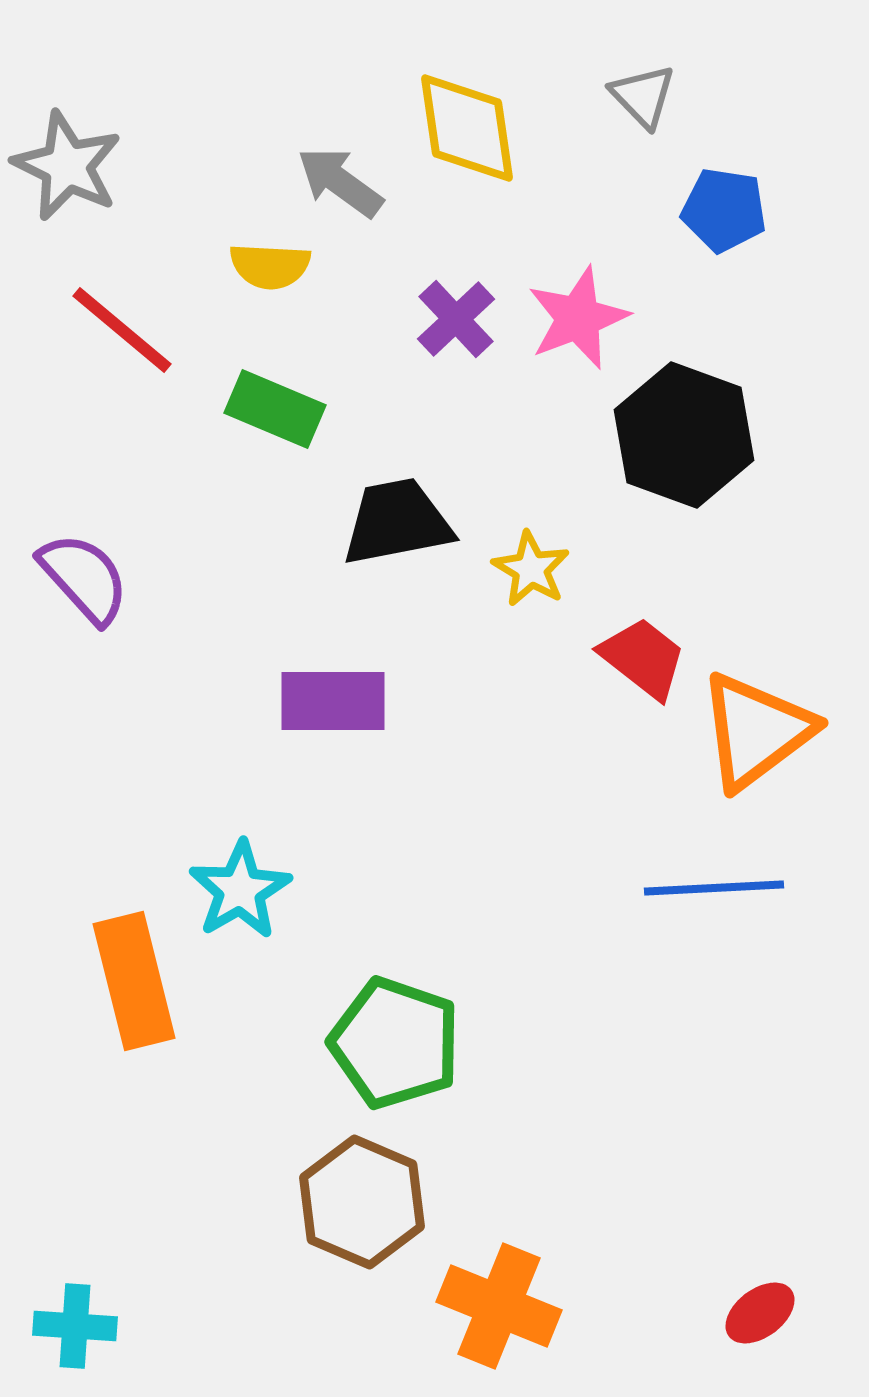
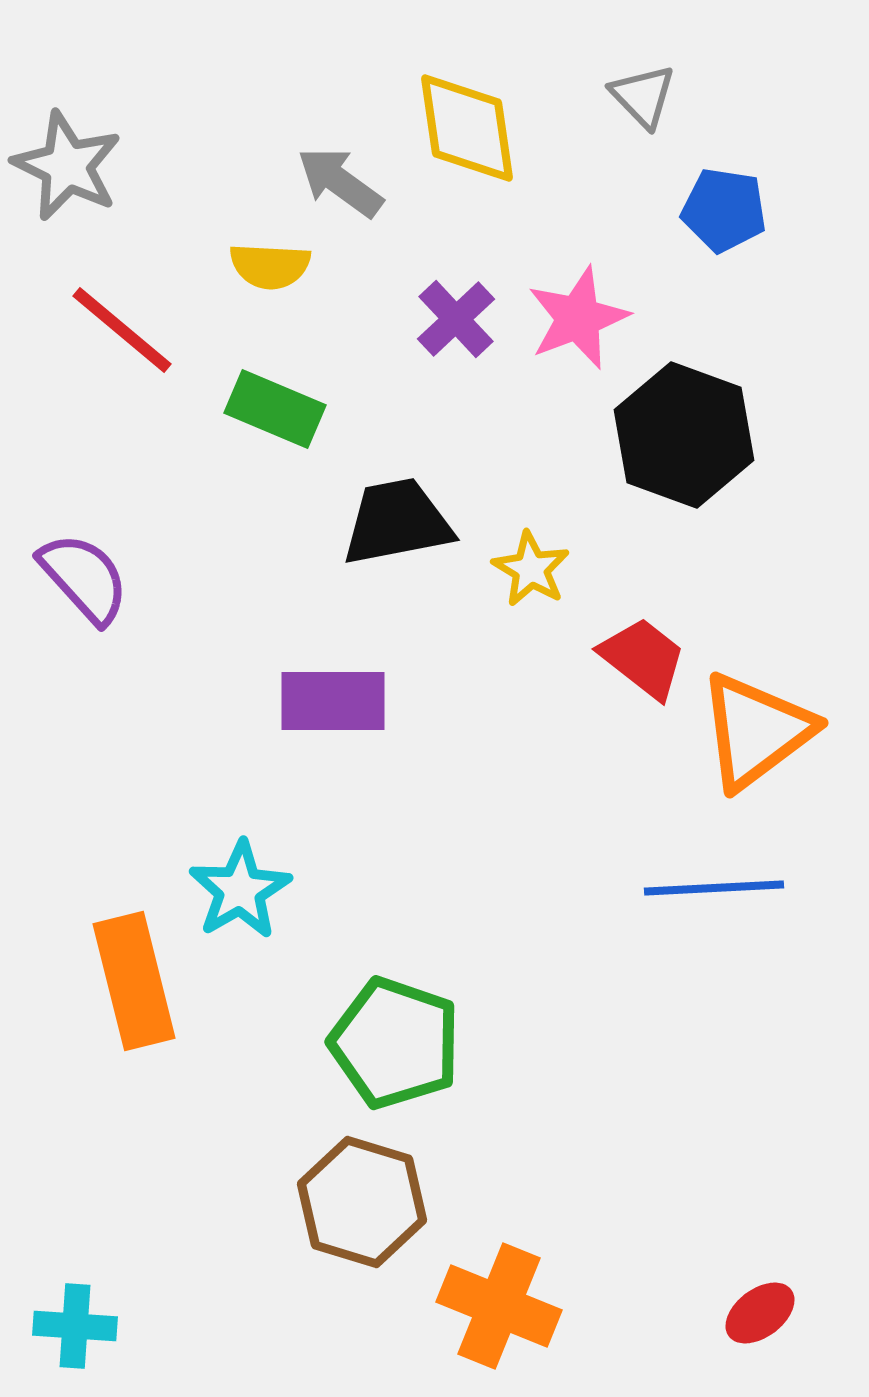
brown hexagon: rotated 6 degrees counterclockwise
